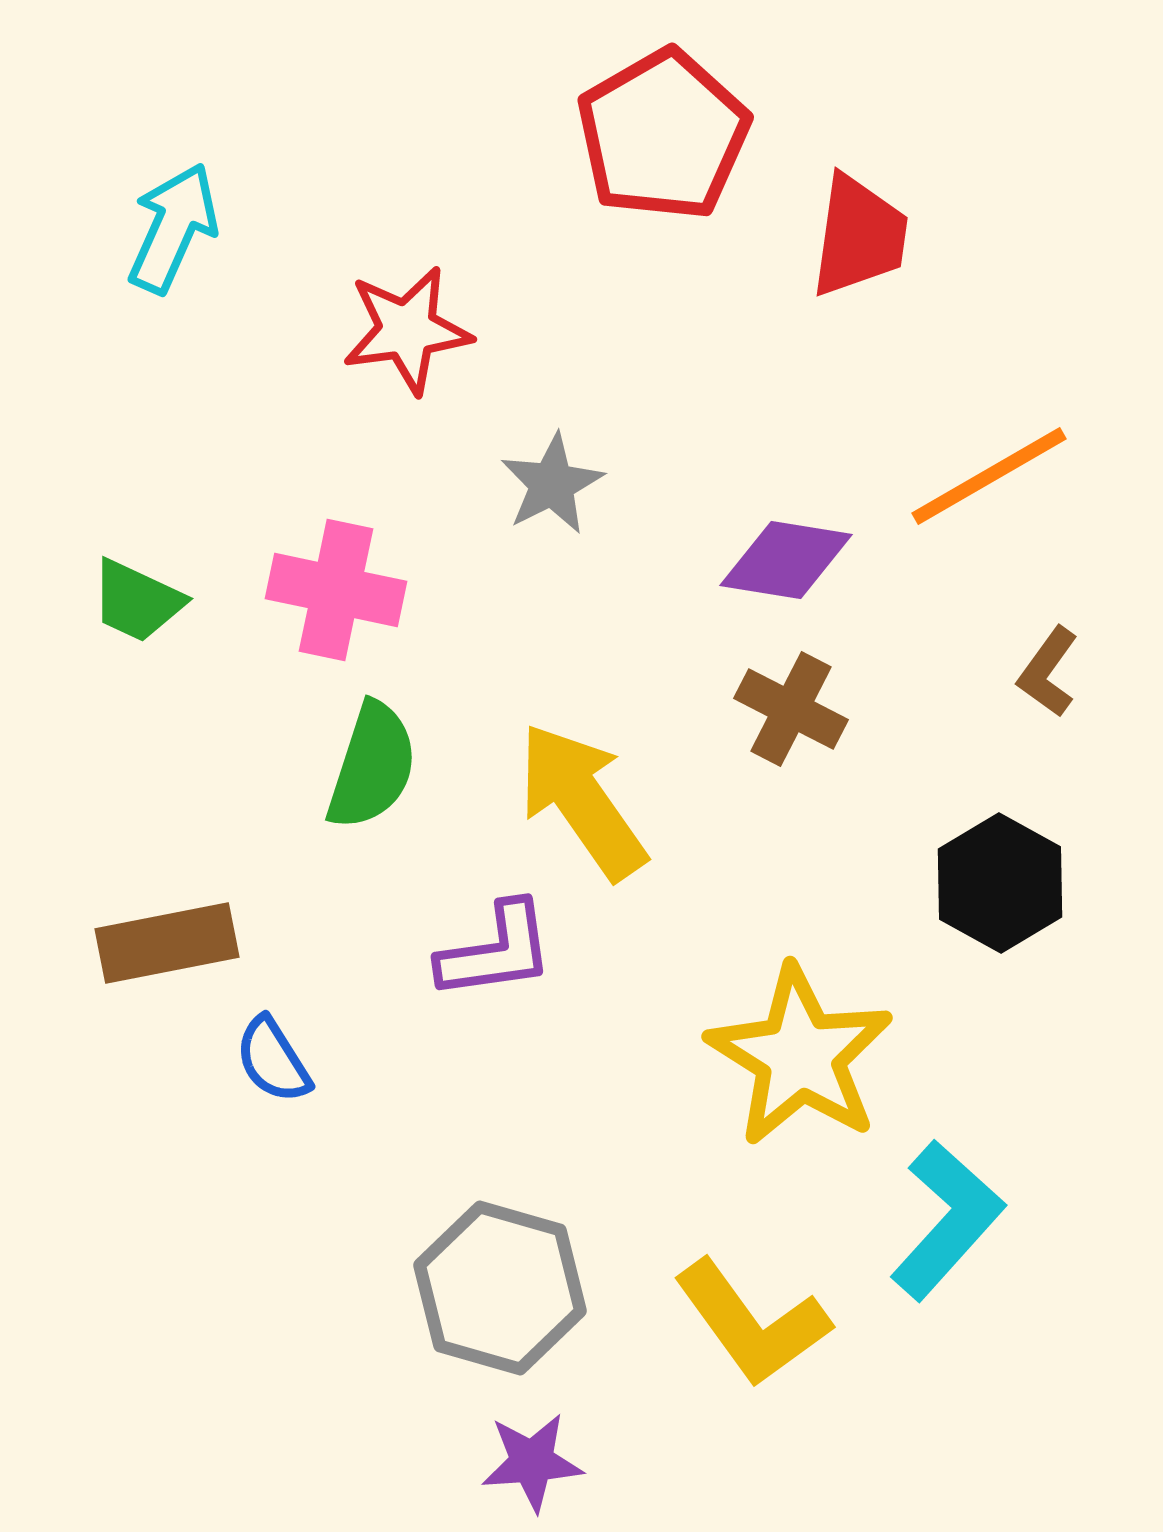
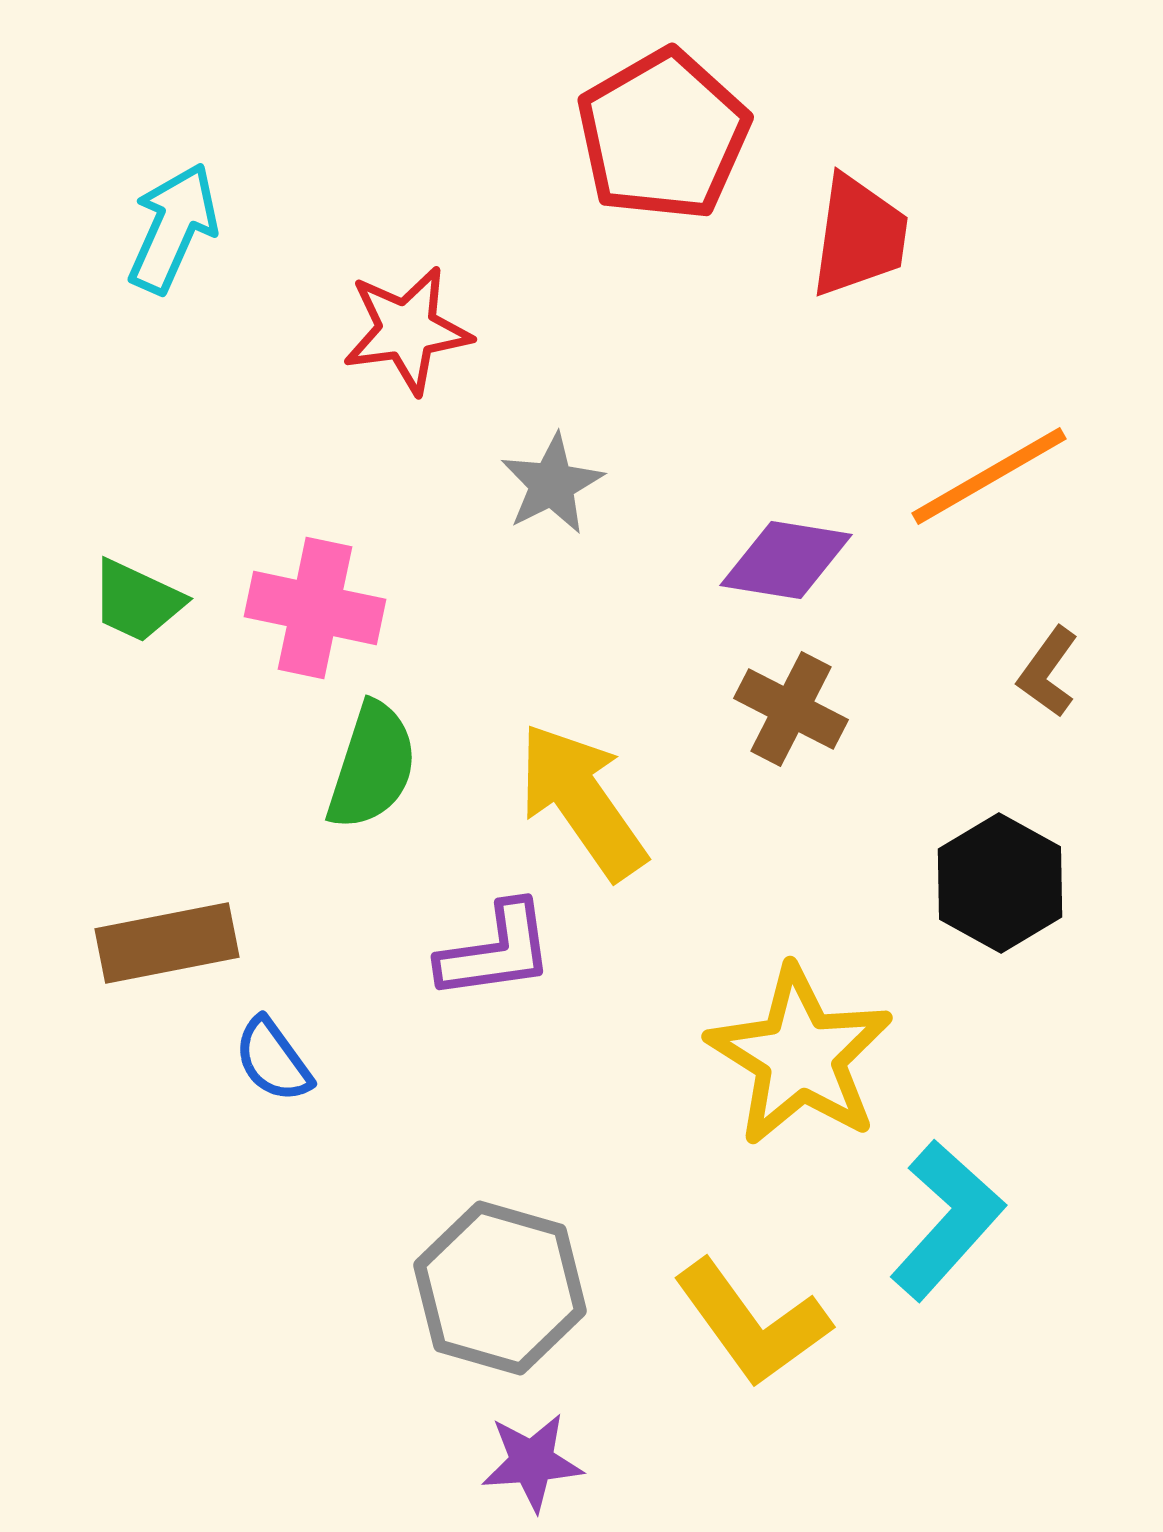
pink cross: moved 21 px left, 18 px down
blue semicircle: rotated 4 degrees counterclockwise
